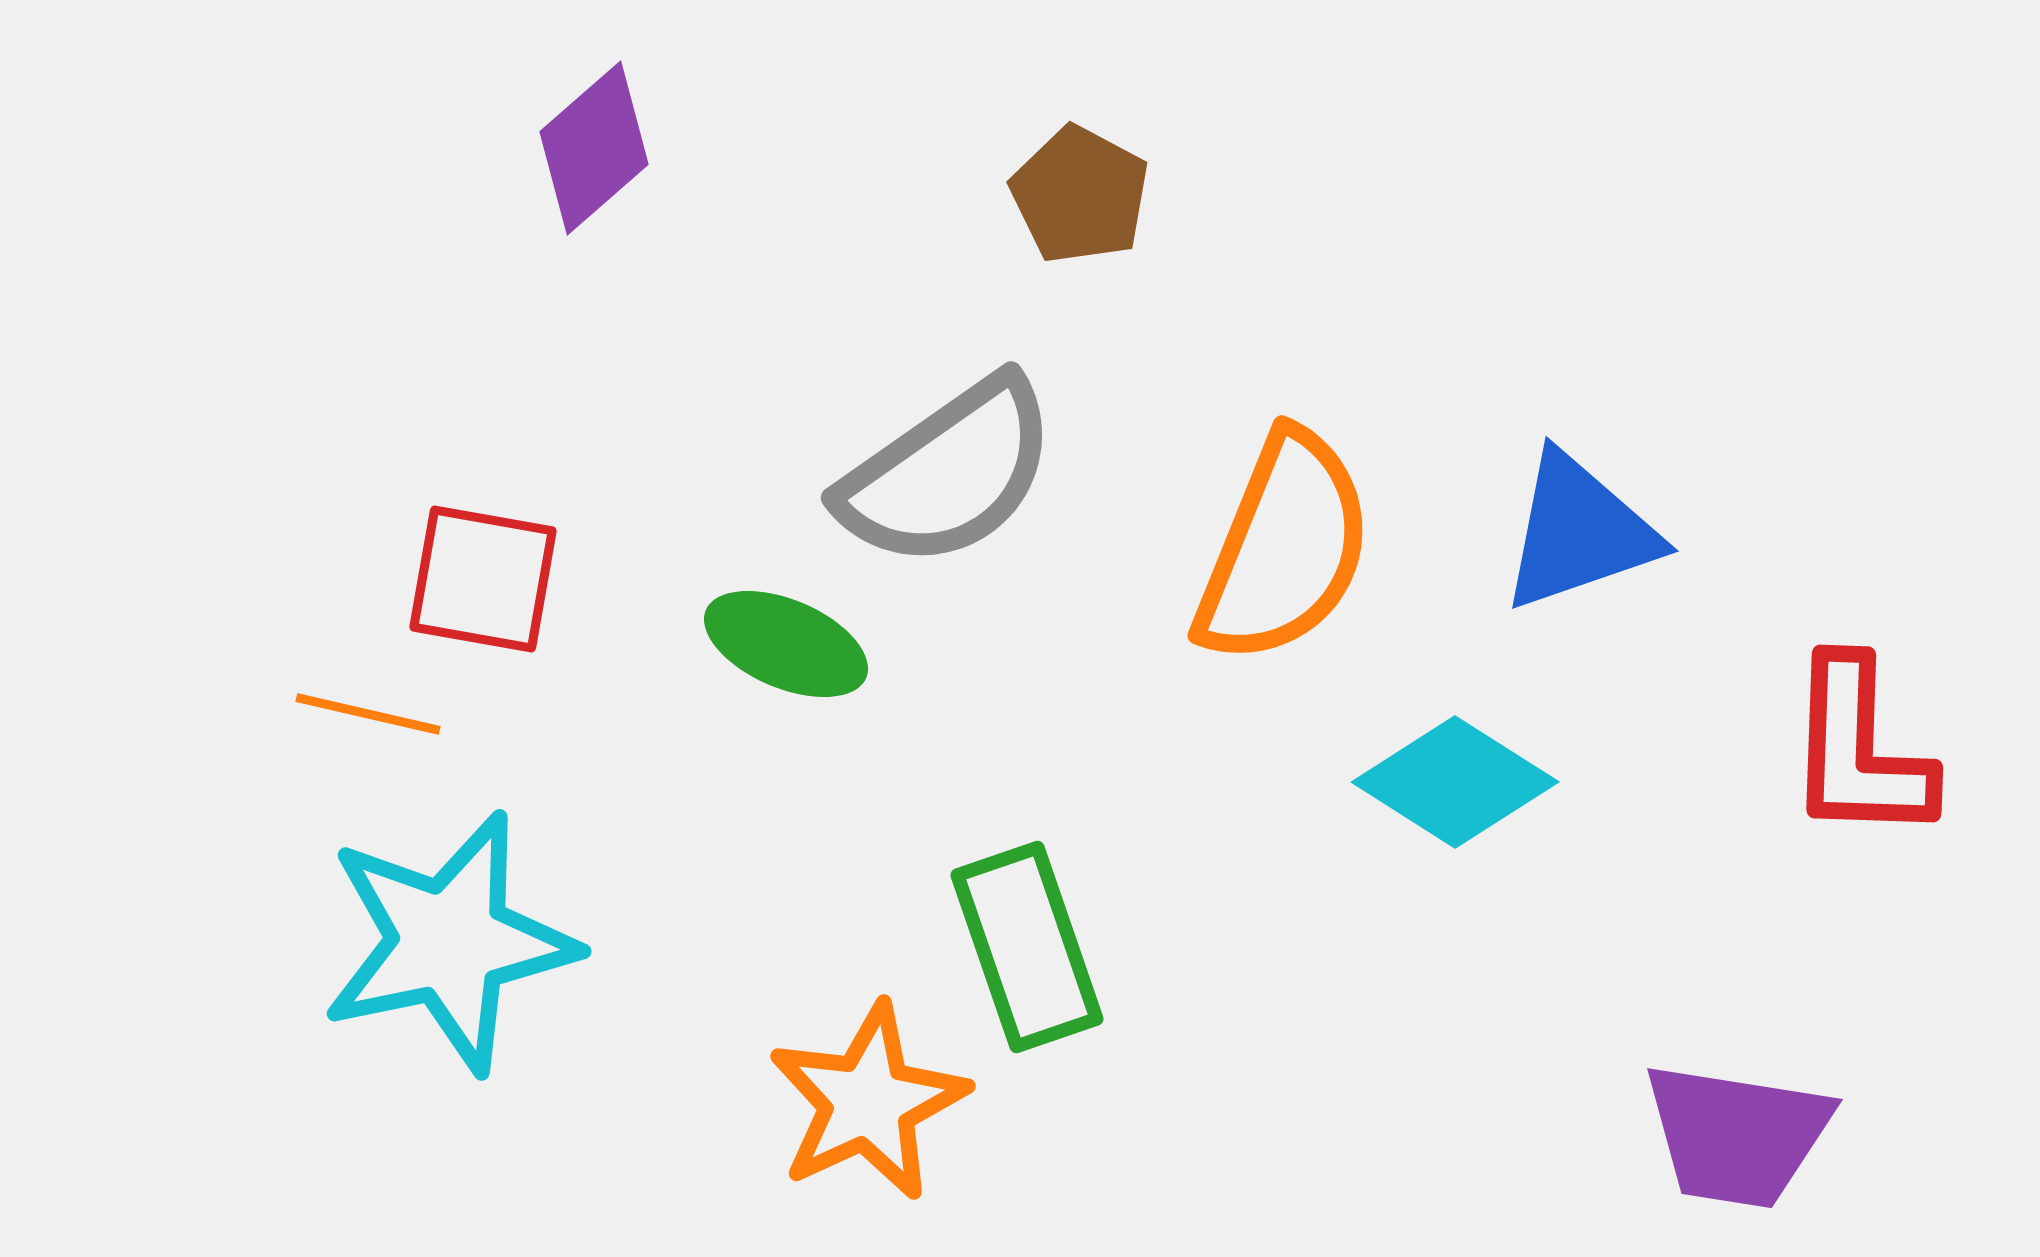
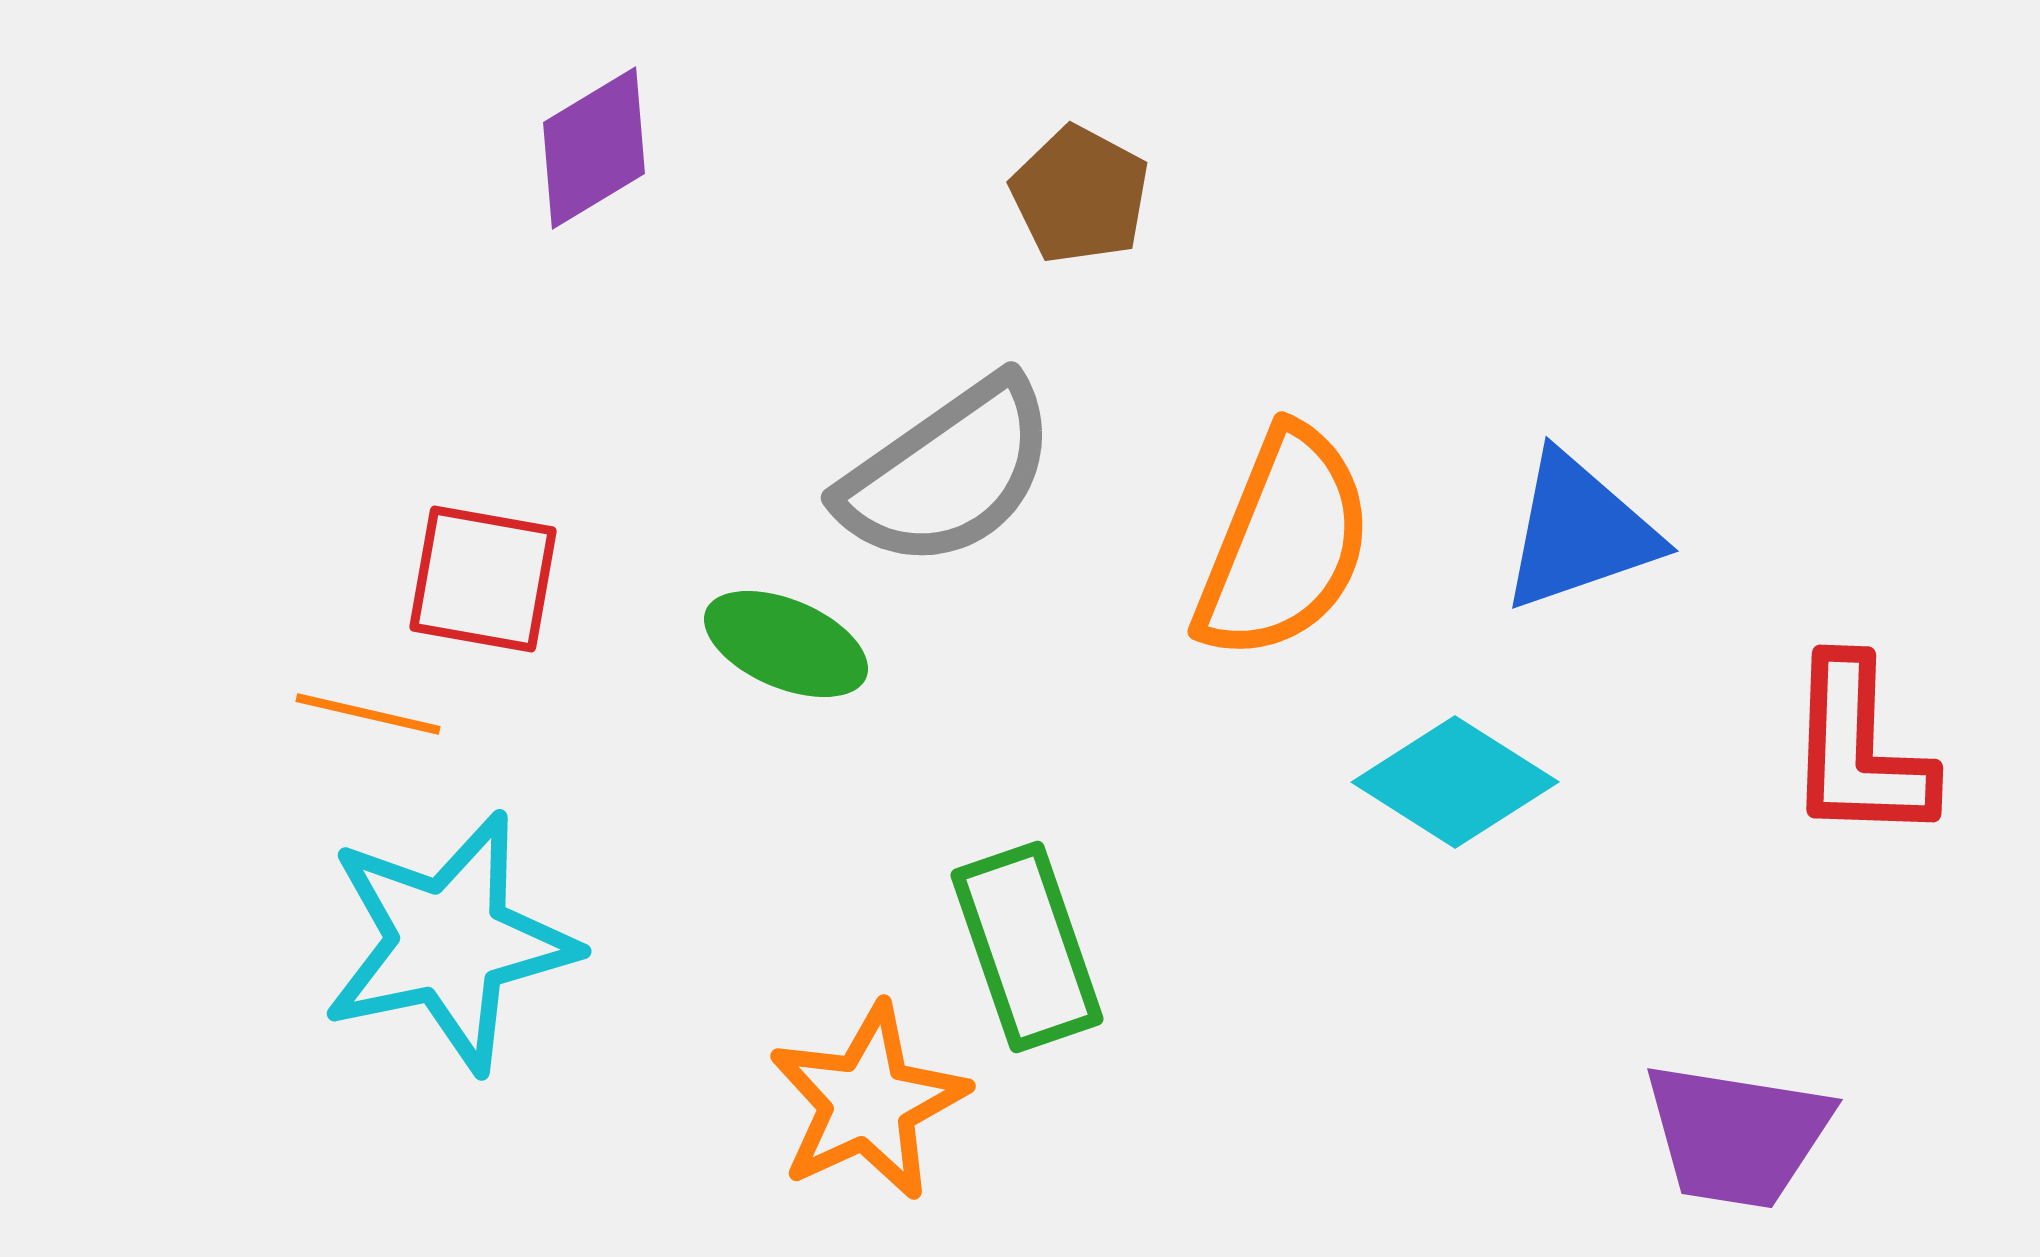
purple diamond: rotated 10 degrees clockwise
orange semicircle: moved 4 px up
